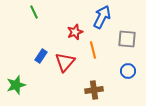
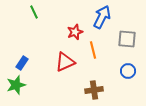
blue rectangle: moved 19 px left, 7 px down
red triangle: rotated 25 degrees clockwise
